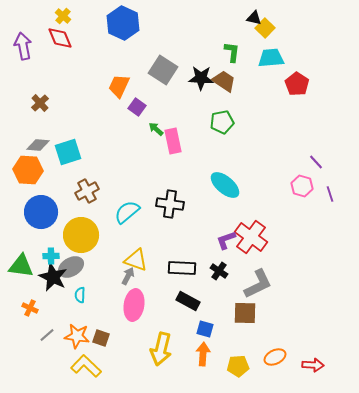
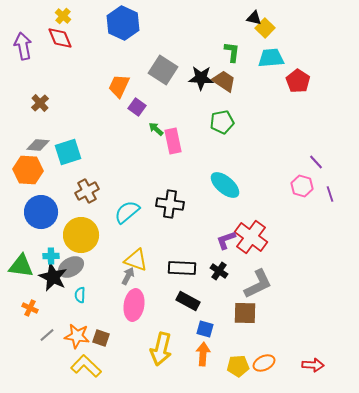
red pentagon at (297, 84): moved 1 px right, 3 px up
orange ellipse at (275, 357): moved 11 px left, 6 px down
